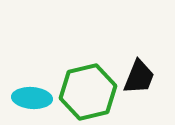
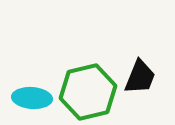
black trapezoid: moved 1 px right
